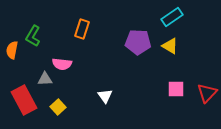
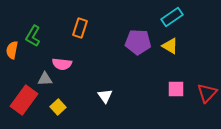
orange rectangle: moved 2 px left, 1 px up
red rectangle: rotated 64 degrees clockwise
